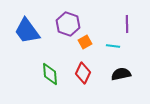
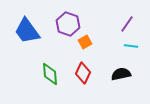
purple line: rotated 36 degrees clockwise
cyan line: moved 18 px right
